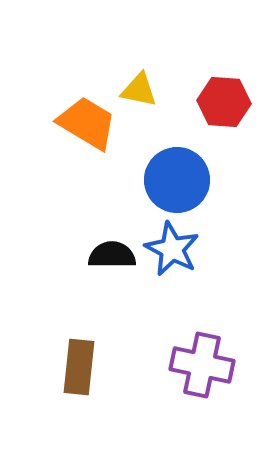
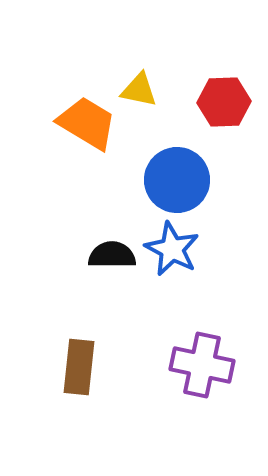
red hexagon: rotated 6 degrees counterclockwise
